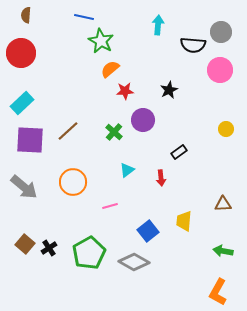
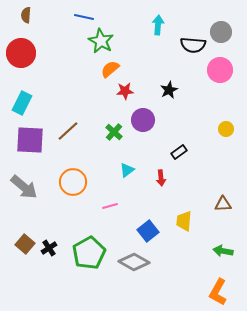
cyan rectangle: rotated 20 degrees counterclockwise
